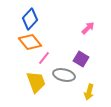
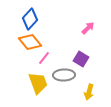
gray ellipse: rotated 15 degrees counterclockwise
yellow trapezoid: moved 2 px right, 1 px down
